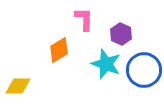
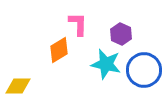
pink L-shape: moved 6 px left, 5 px down
cyan star: rotated 8 degrees counterclockwise
